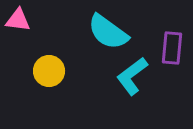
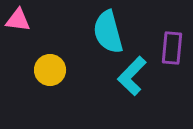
cyan semicircle: rotated 39 degrees clockwise
yellow circle: moved 1 px right, 1 px up
cyan L-shape: rotated 9 degrees counterclockwise
